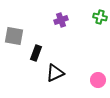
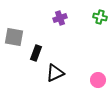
purple cross: moved 1 px left, 2 px up
gray square: moved 1 px down
